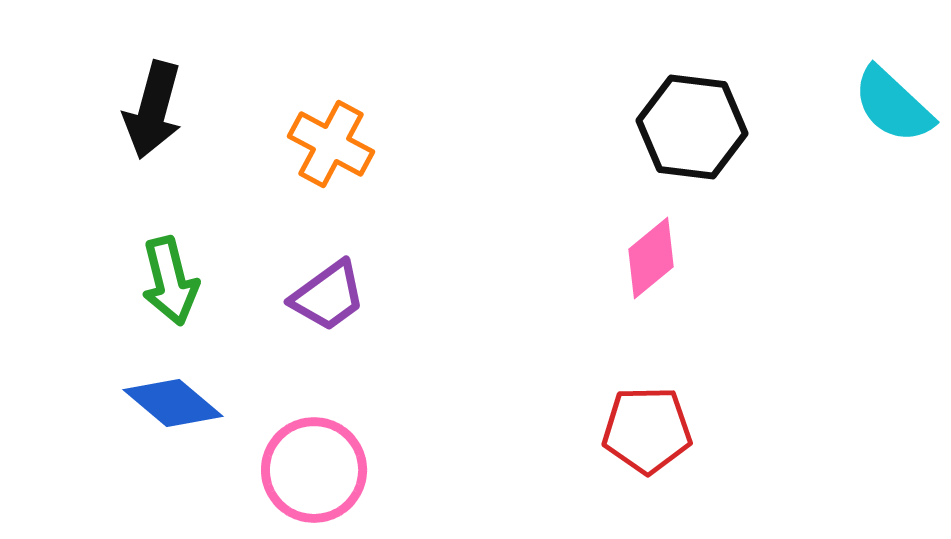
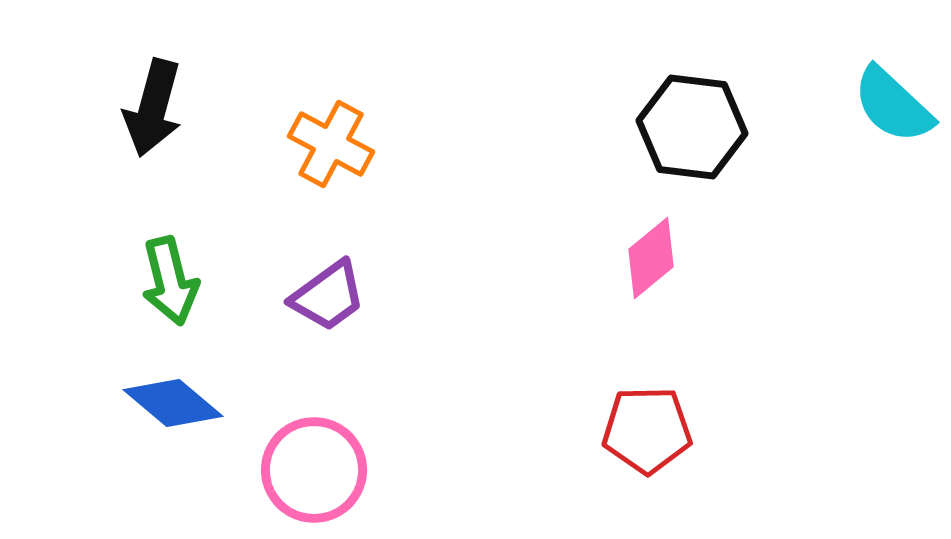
black arrow: moved 2 px up
